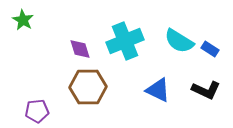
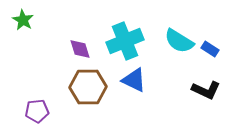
blue triangle: moved 24 px left, 10 px up
